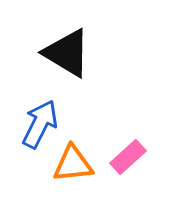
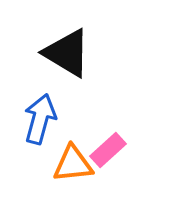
blue arrow: moved 5 px up; rotated 12 degrees counterclockwise
pink rectangle: moved 20 px left, 7 px up
